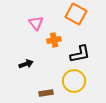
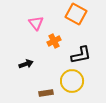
orange cross: moved 1 px down; rotated 16 degrees counterclockwise
black L-shape: moved 1 px right, 1 px down
yellow circle: moved 2 px left
